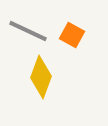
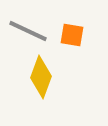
orange square: rotated 20 degrees counterclockwise
